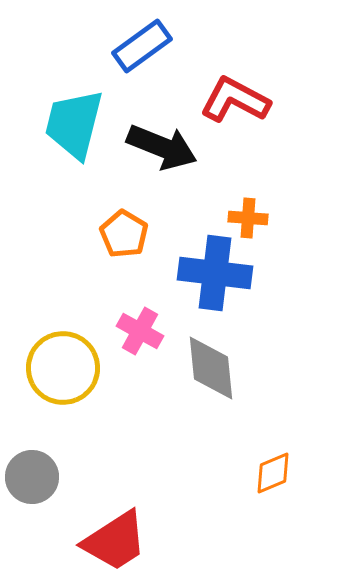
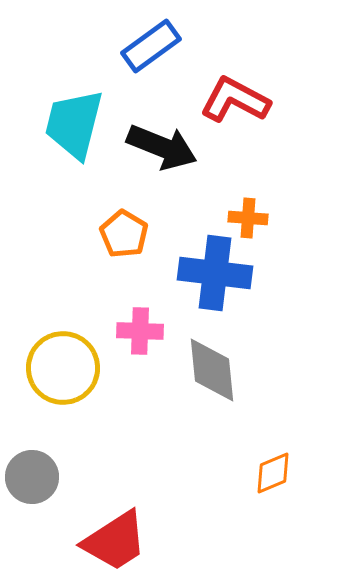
blue rectangle: moved 9 px right
pink cross: rotated 27 degrees counterclockwise
gray diamond: moved 1 px right, 2 px down
